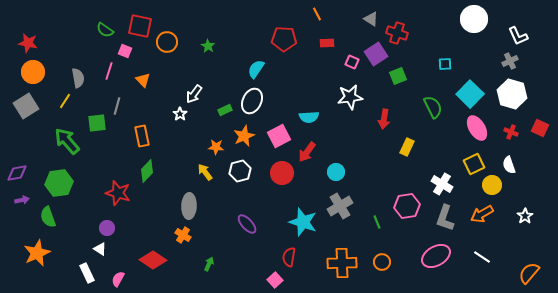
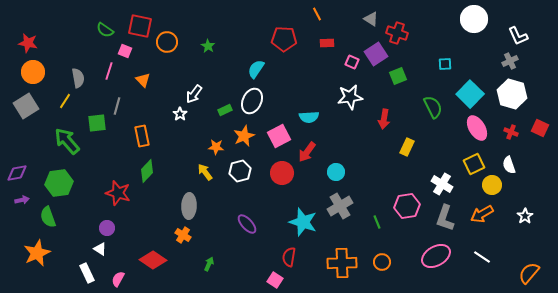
pink square at (275, 280): rotated 14 degrees counterclockwise
